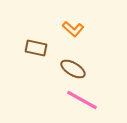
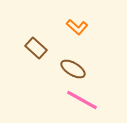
orange L-shape: moved 4 px right, 2 px up
brown rectangle: rotated 30 degrees clockwise
